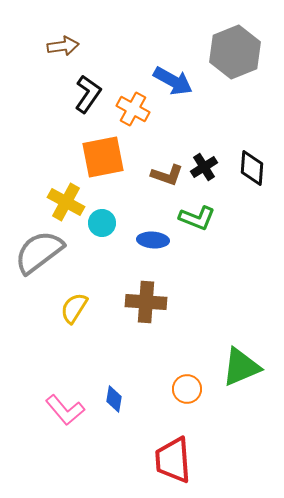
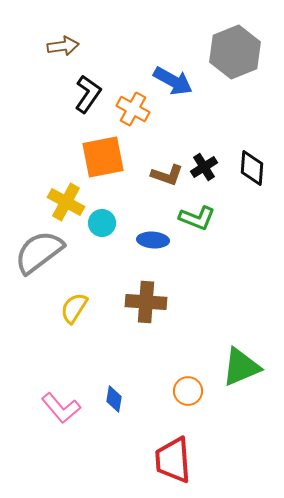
orange circle: moved 1 px right, 2 px down
pink L-shape: moved 4 px left, 2 px up
